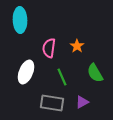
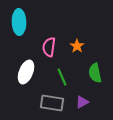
cyan ellipse: moved 1 px left, 2 px down
pink semicircle: moved 1 px up
green semicircle: rotated 18 degrees clockwise
